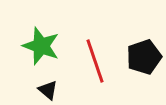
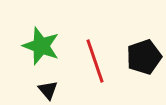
black triangle: rotated 10 degrees clockwise
